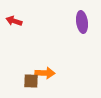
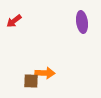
red arrow: rotated 56 degrees counterclockwise
